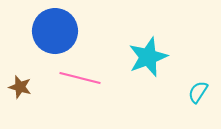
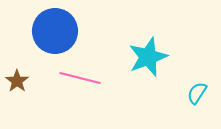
brown star: moved 3 px left, 6 px up; rotated 20 degrees clockwise
cyan semicircle: moved 1 px left, 1 px down
